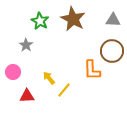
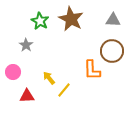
brown star: moved 2 px left
